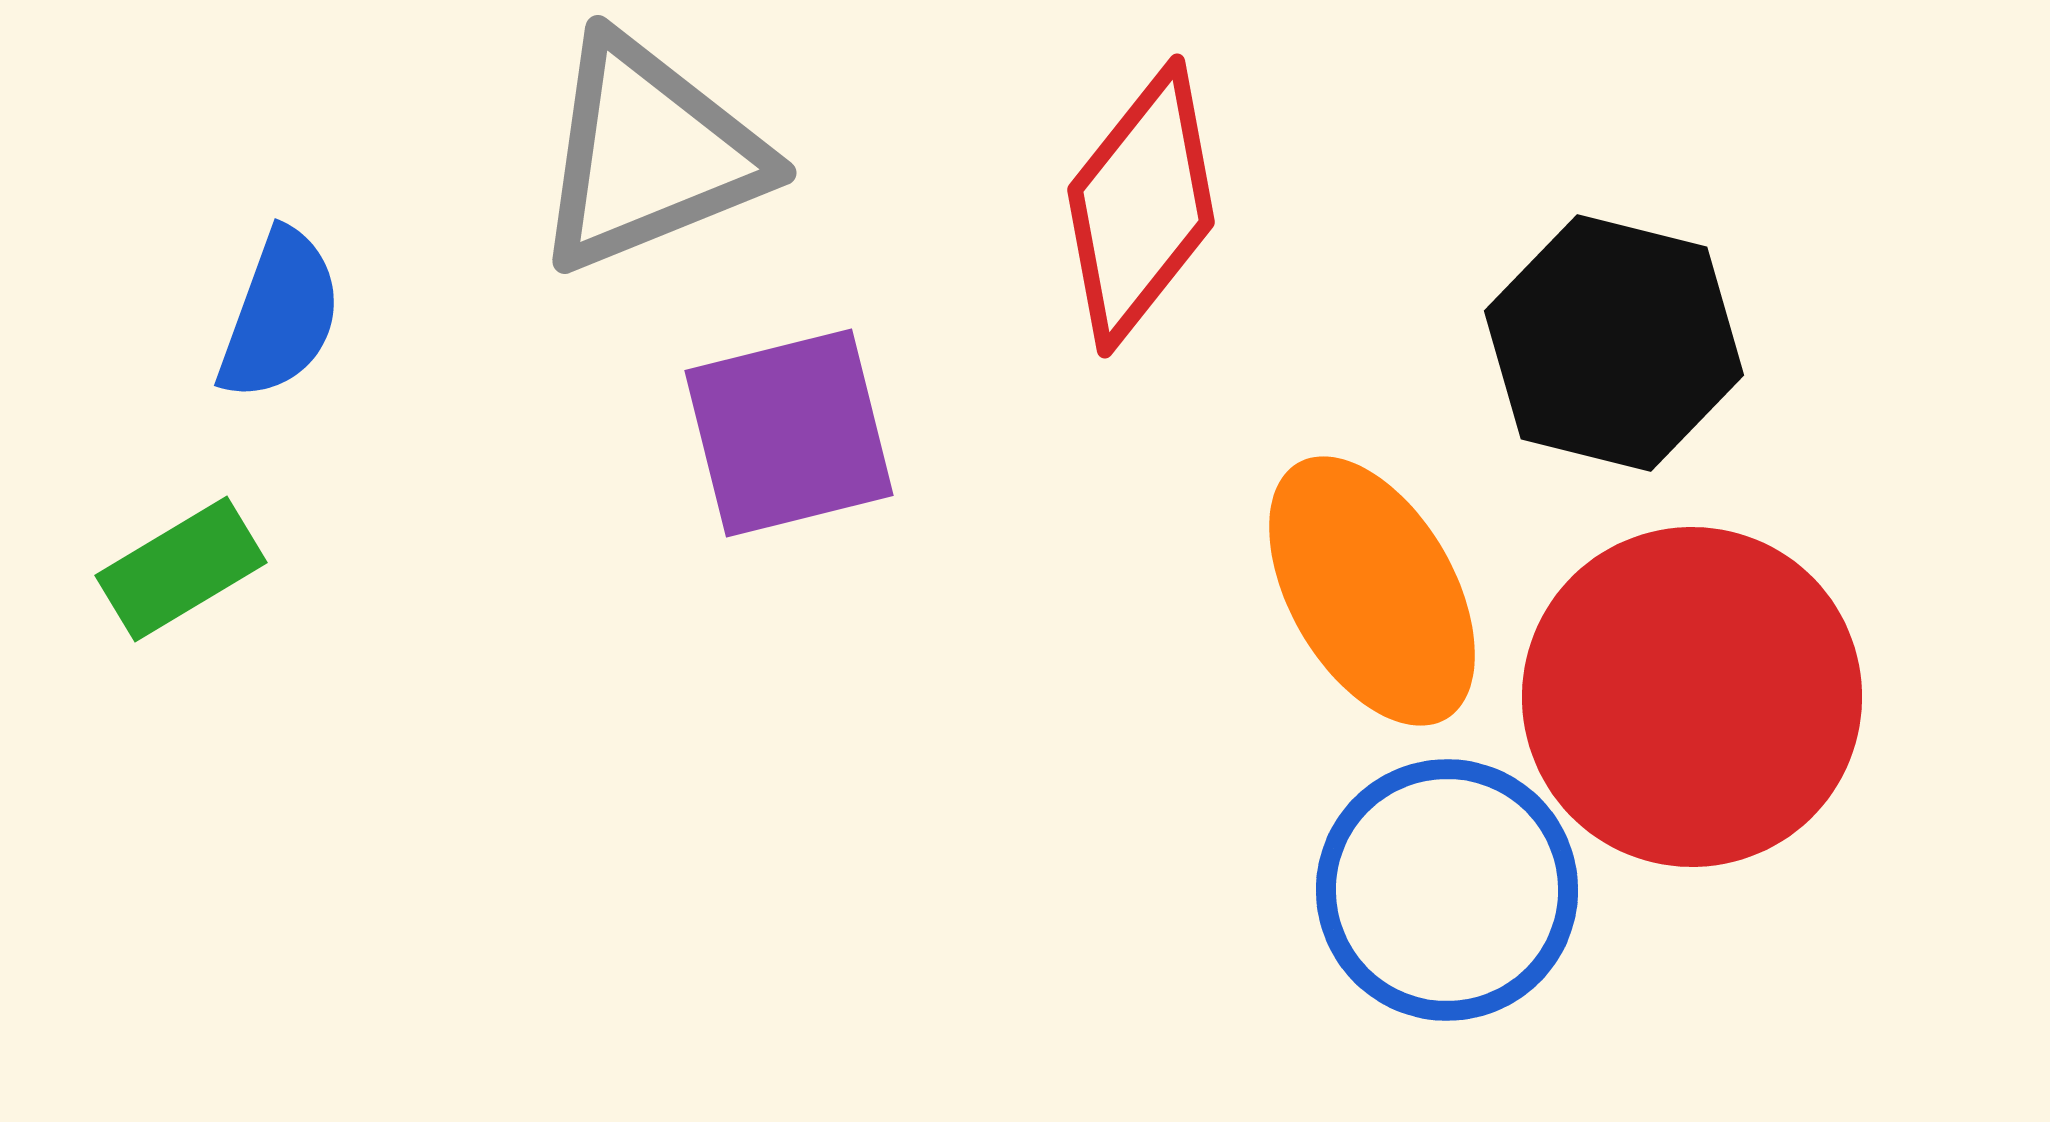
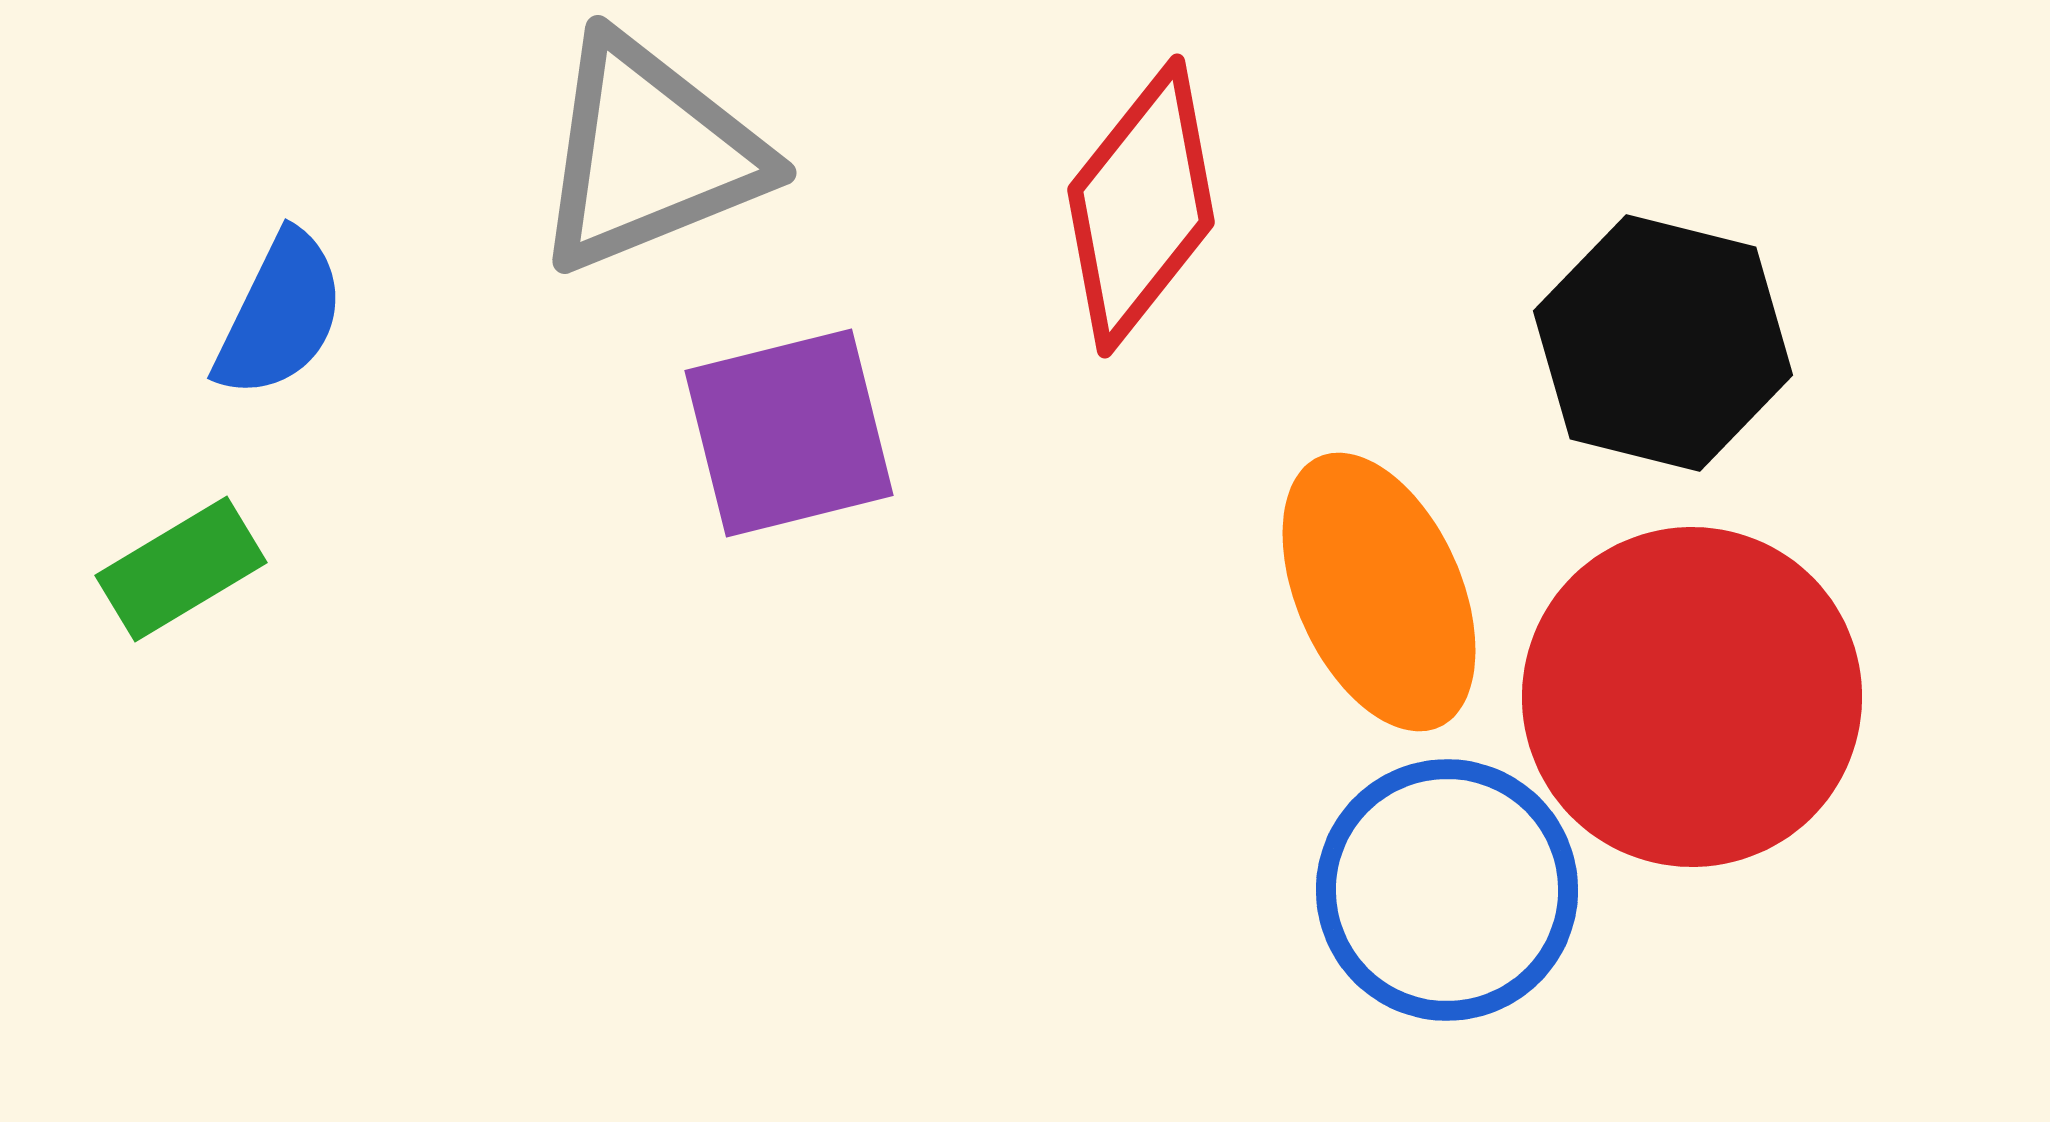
blue semicircle: rotated 6 degrees clockwise
black hexagon: moved 49 px right
orange ellipse: moved 7 px right, 1 px down; rotated 6 degrees clockwise
